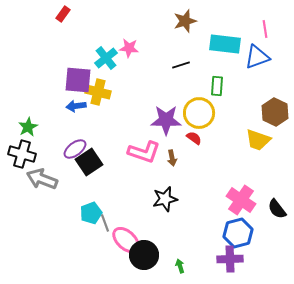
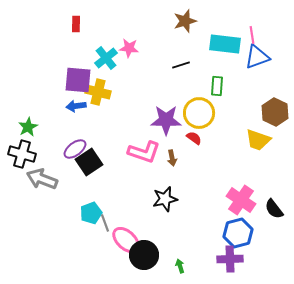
red rectangle: moved 13 px right, 10 px down; rotated 35 degrees counterclockwise
pink line: moved 13 px left, 6 px down
black semicircle: moved 3 px left
